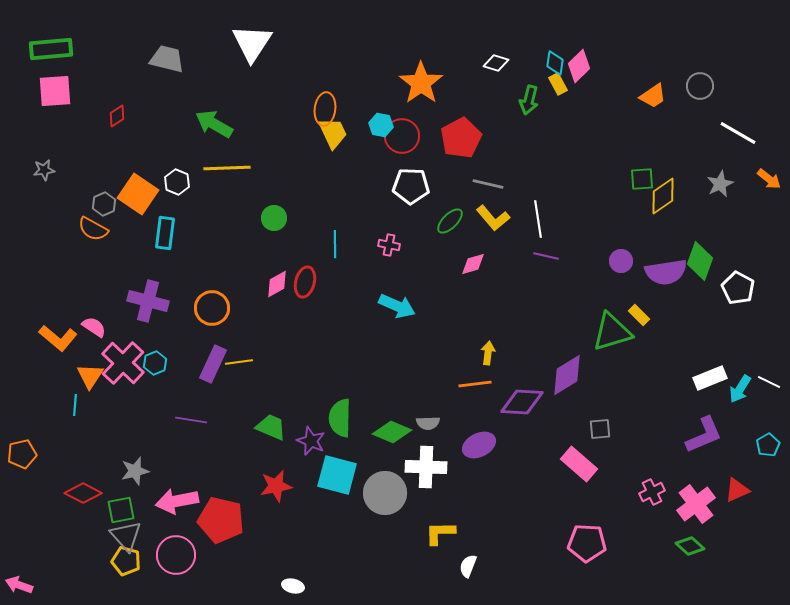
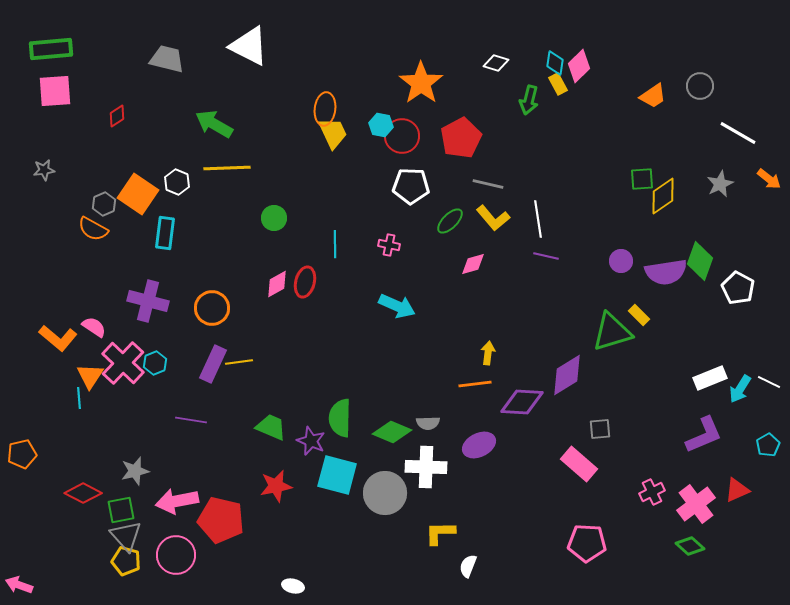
white triangle at (252, 43): moved 3 px left, 3 px down; rotated 36 degrees counterclockwise
cyan line at (75, 405): moved 4 px right, 7 px up; rotated 10 degrees counterclockwise
